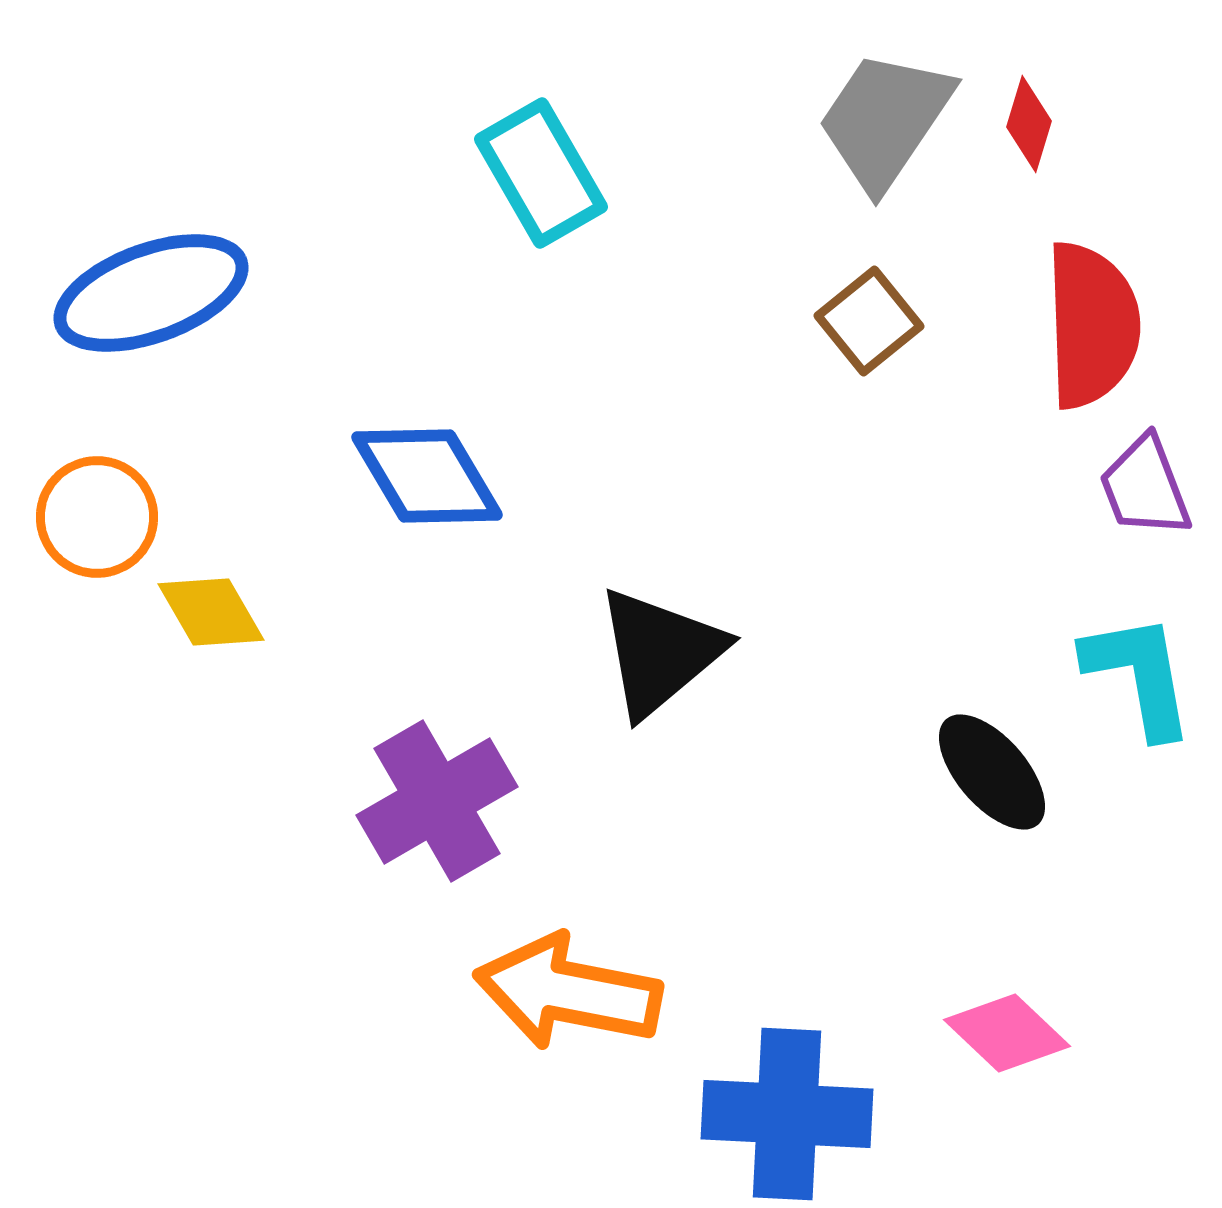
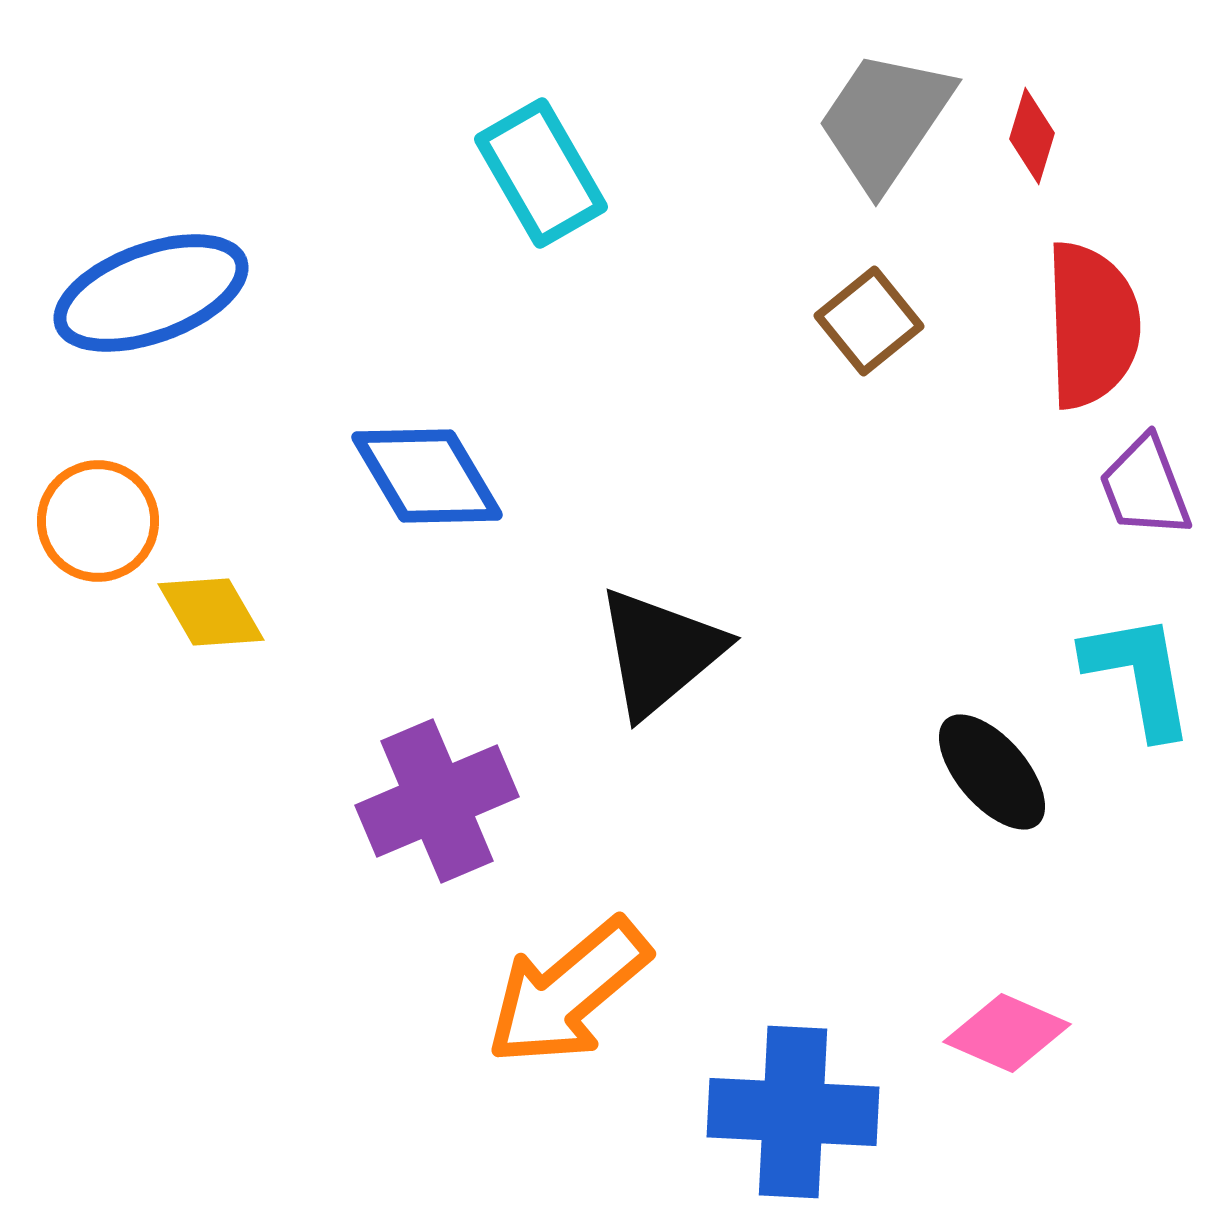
red diamond: moved 3 px right, 12 px down
orange circle: moved 1 px right, 4 px down
purple cross: rotated 7 degrees clockwise
orange arrow: rotated 51 degrees counterclockwise
pink diamond: rotated 20 degrees counterclockwise
blue cross: moved 6 px right, 2 px up
